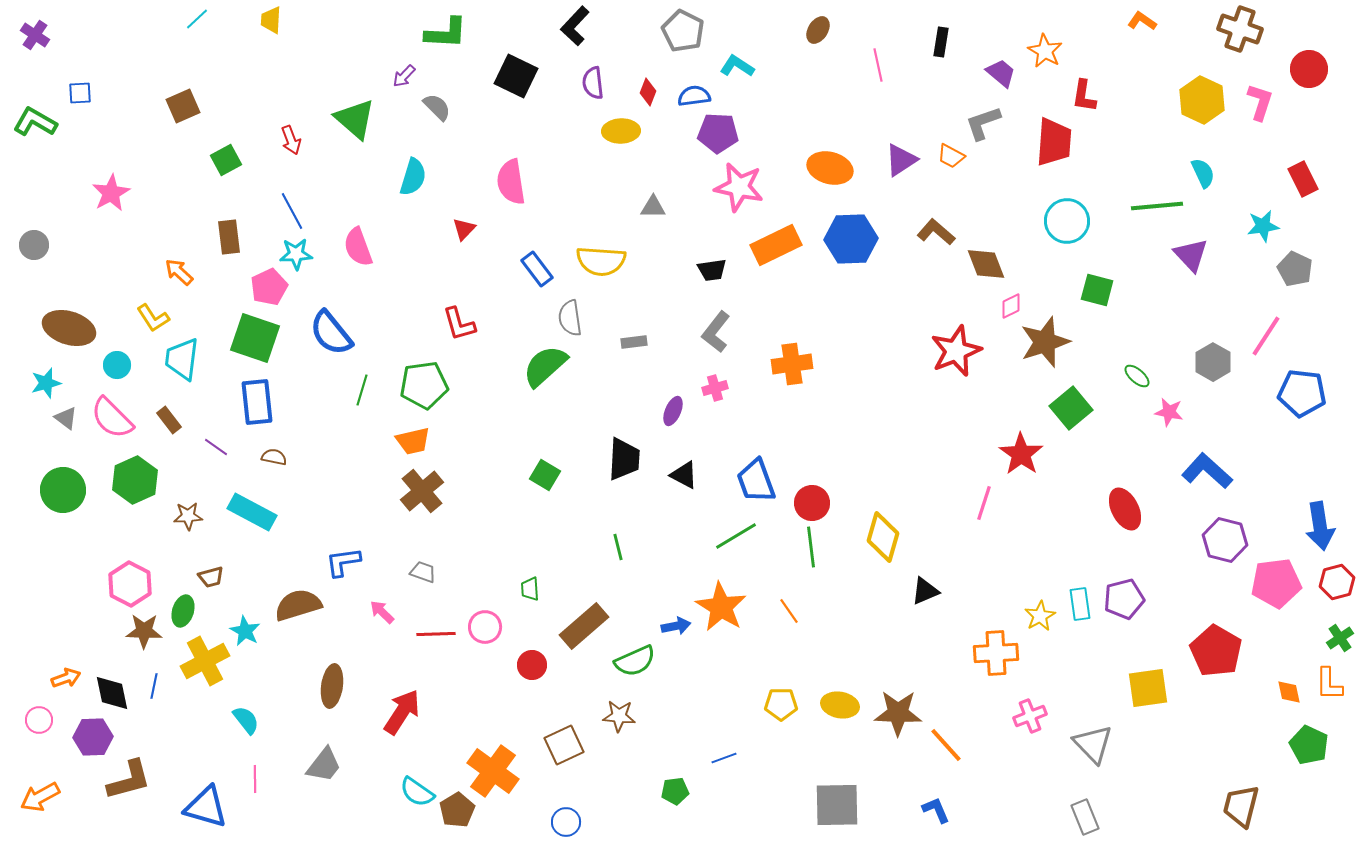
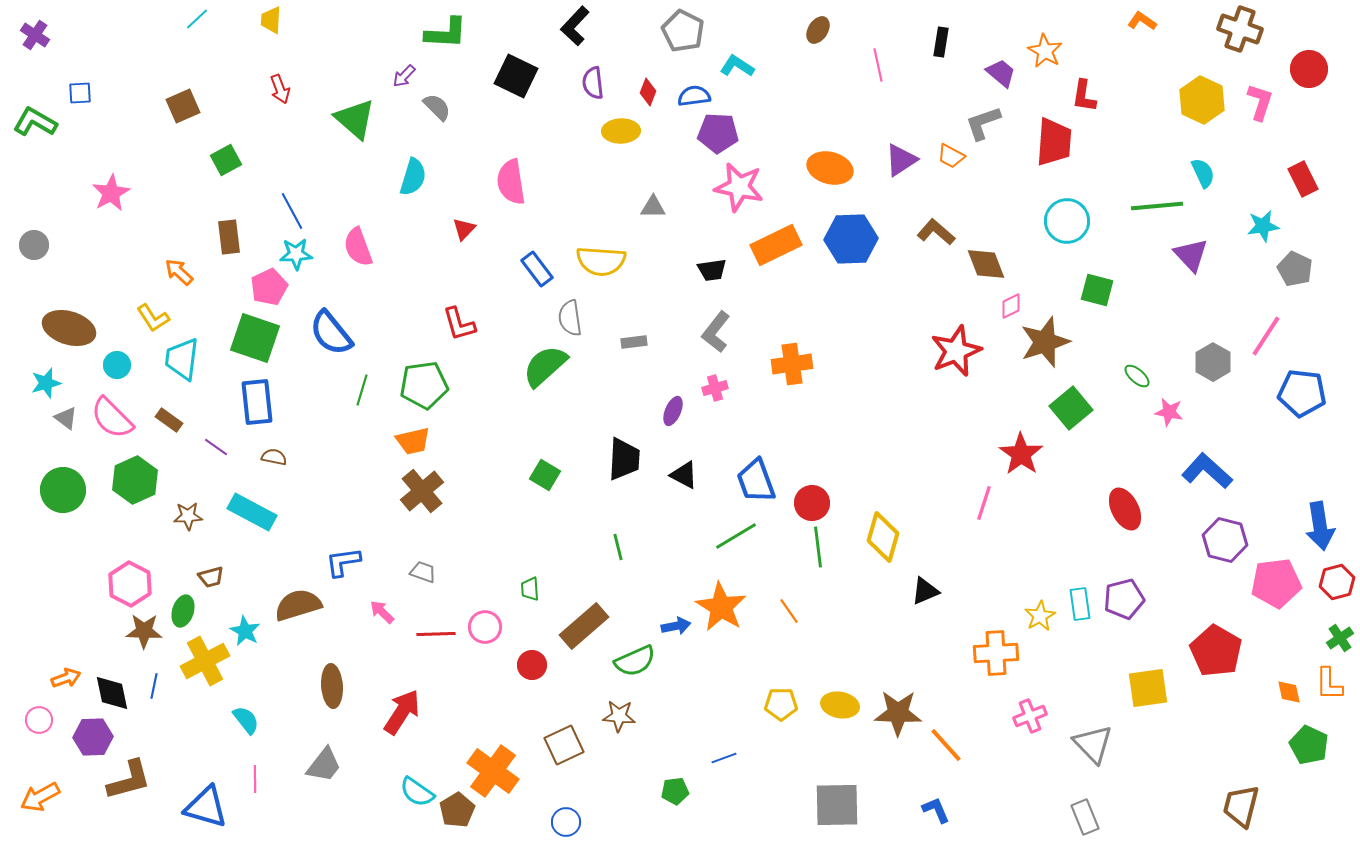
red arrow at (291, 140): moved 11 px left, 51 px up
brown rectangle at (169, 420): rotated 16 degrees counterclockwise
green line at (811, 547): moved 7 px right
brown ellipse at (332, 686): rotated 12 degrees counterclockwise
